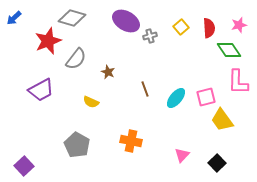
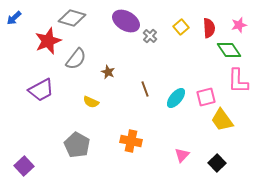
gray cross: rotated 32 degrees counterclockwise
pink L-shape: moved 1 px up
